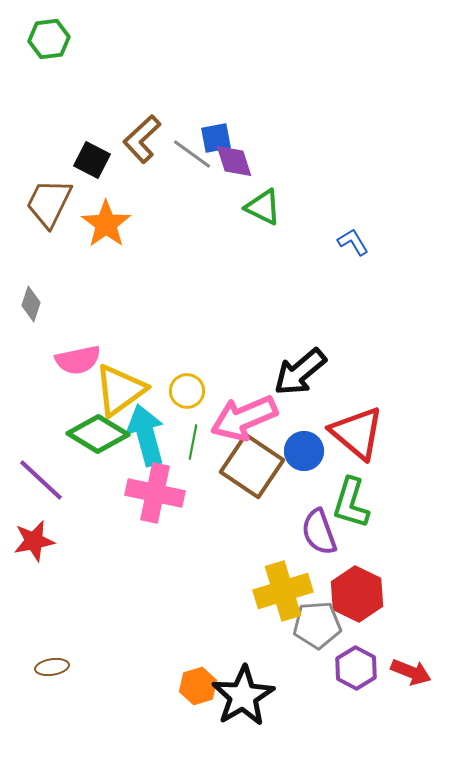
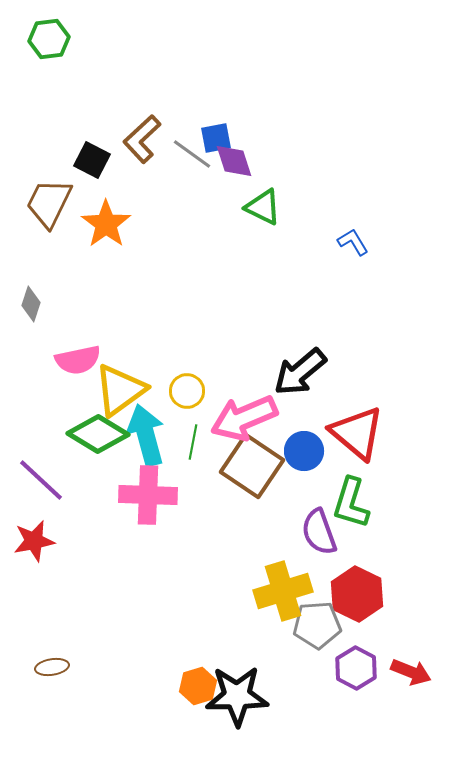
pink cross: moved 7 px left, 2 px down; rotated 10 degrees counterclockwise
black star: moved 6 px left; rotated 30 degrees clockwise
